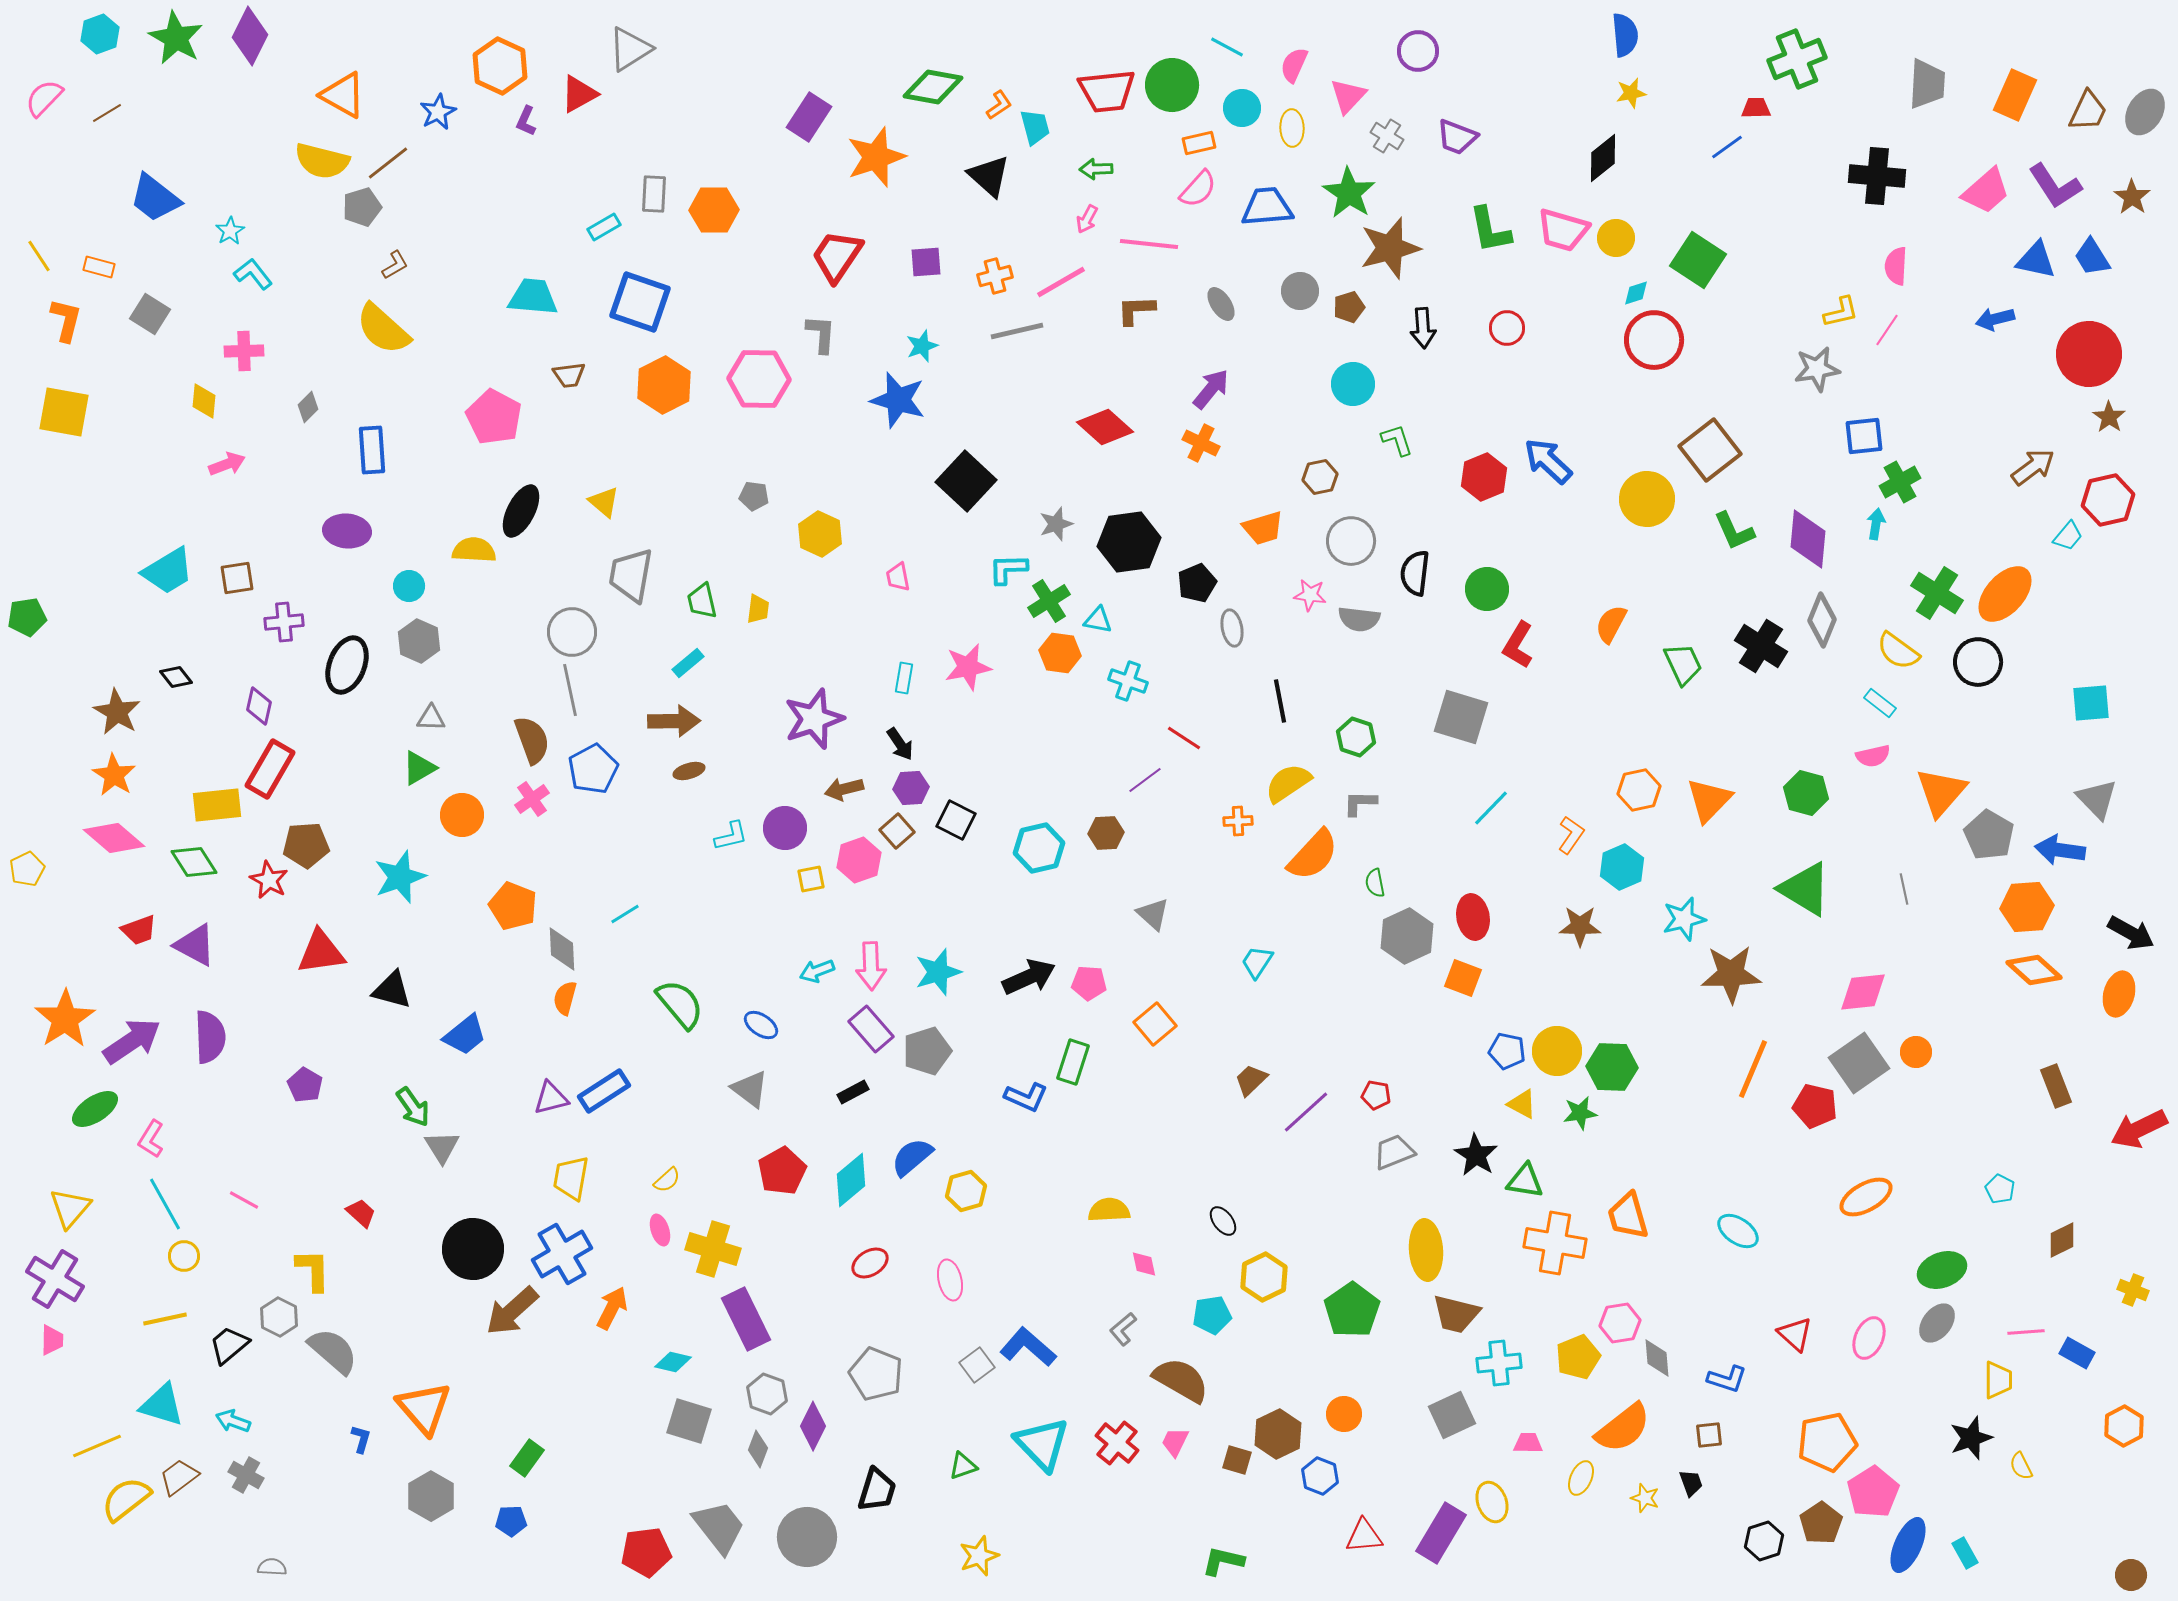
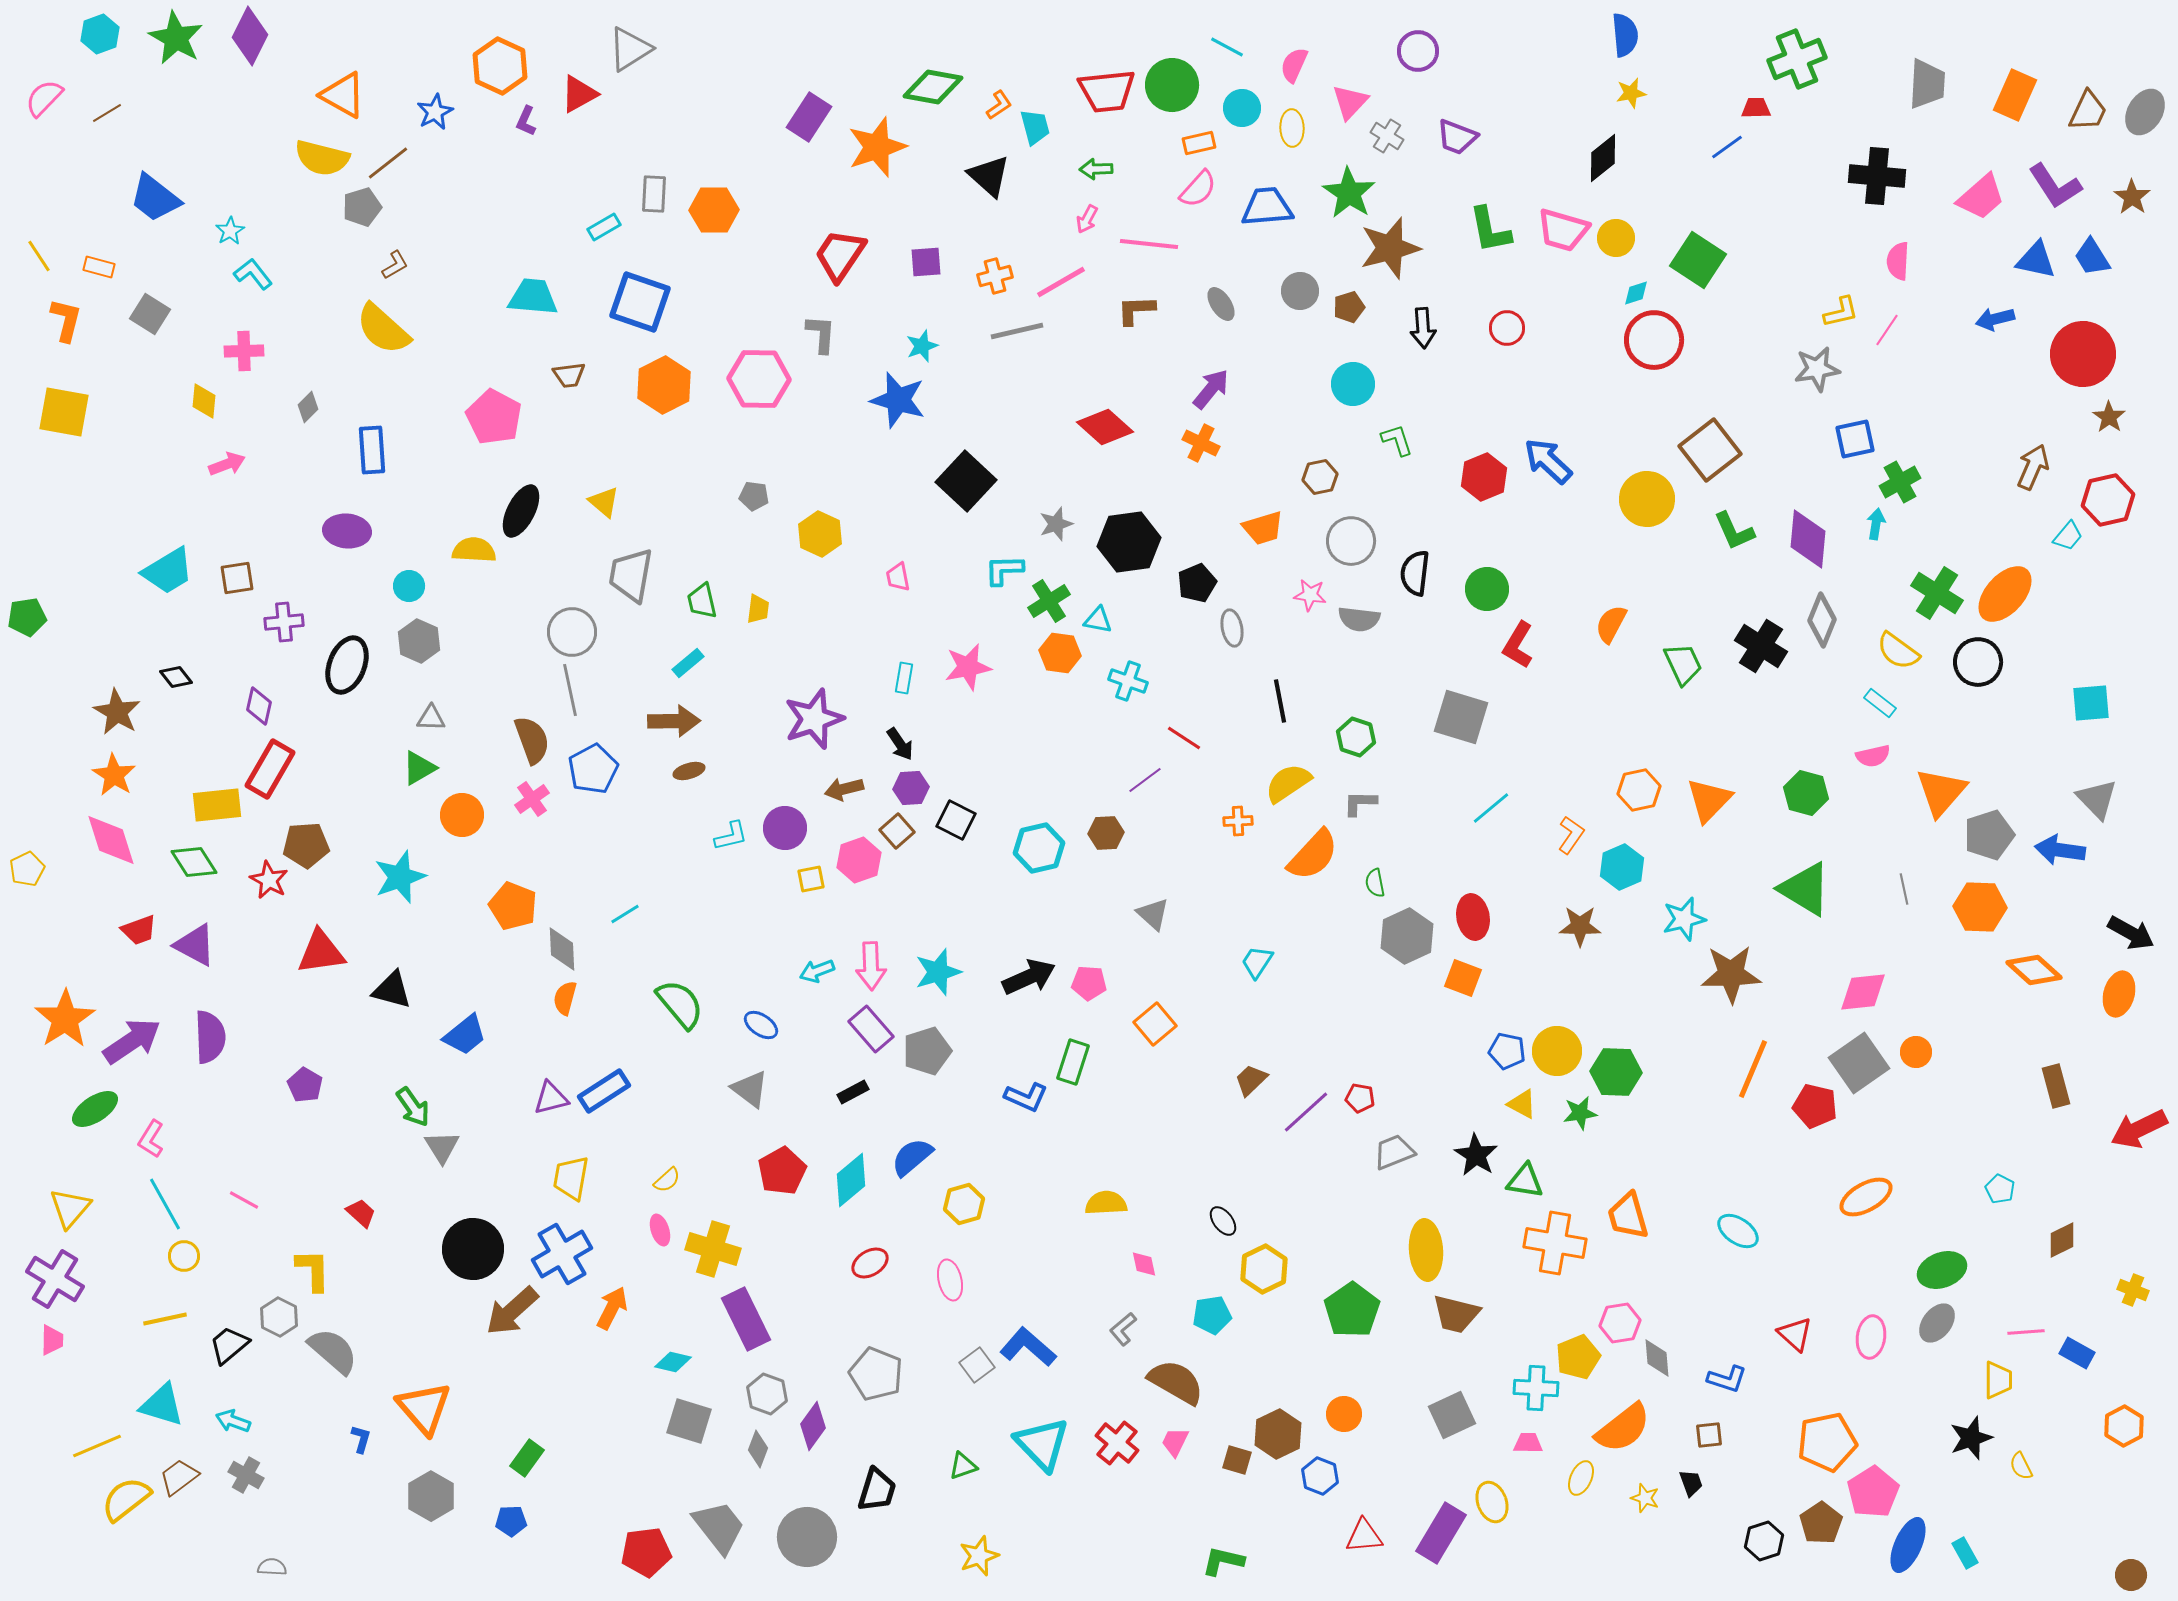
pink triangle at (1348, 96): moved 2 px right, 6 px down
blue star at (438, 112): moved 3 px left
orange star at (876, 157): moved 1 px right, 10 px up
yellow semicircle at (322, 161): moved 3 px up
pink trapezoid at (1986, 191): moved 5 px left, 6 px down
red trapezoid at (837, 256): moved 3 px right, 1 px up
pink semicircle at (1896, 266): moved 2 px right, 5 px up
red circle at (2089, 354): moved 6 px left
blue square at (1864, 436): moved 9 px left, 3 px down; rotated 6 degrees counterclockwise
brown arrow at (2033, 467): rotated 30 degrees counterclockwise
cyan L-shape at (1008, 569): moved 4 px left, 1 px down
cyan line at (1491, 808): rotated 6 degrees clockwise
gray pentagon at (1989, 835): rotated 24 degrees clockwise
pink diamond at (114, 838): moved 3 px left, 2 px down; rotated 32 degrees clockwise
orange hexagon at (2027, 907): moved 47 px left; rotated 6 degrees clockwise
green hexagon at (1612, 1067): moved 4 px right, 5 px down
brown rectangle at (2056, 1086): rotated 6 degrees clockwise
red pentagon at (1376, 1095): moved 16 px left, 3 px down
yellow hexagon at (966, 1191): moved 2 px left, 13 px down
yellow semicircle at (1109, 1210): moved 3 px left, 7 px up
yellow hexagon at (1264, 1277): moved 8 px up
pink ellipse at (1869, 1338): moved 2 px right, 1 px up; rotated 15 degrees counterclockwise
cyan cross at (1499, 1363): moved 37 px right, 25 px down; rotated 9 degrees clockwise
brown semicircle at (1181, 1380): moved 5 px left, 2 px down
purple diamond at (813, 1426): rotated 9 degrees clockwise
